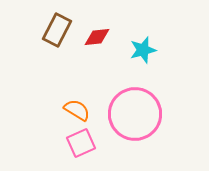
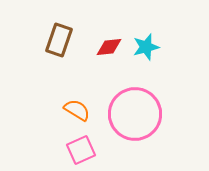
brown rectangle: moved 2 px right, 10 px down; rotated 8 degrees counterclockwise
red diamond: moved 12 px right, 10 px down
cyan star: moved 3 px right, 3 px up
pink square: moved 7 px down
